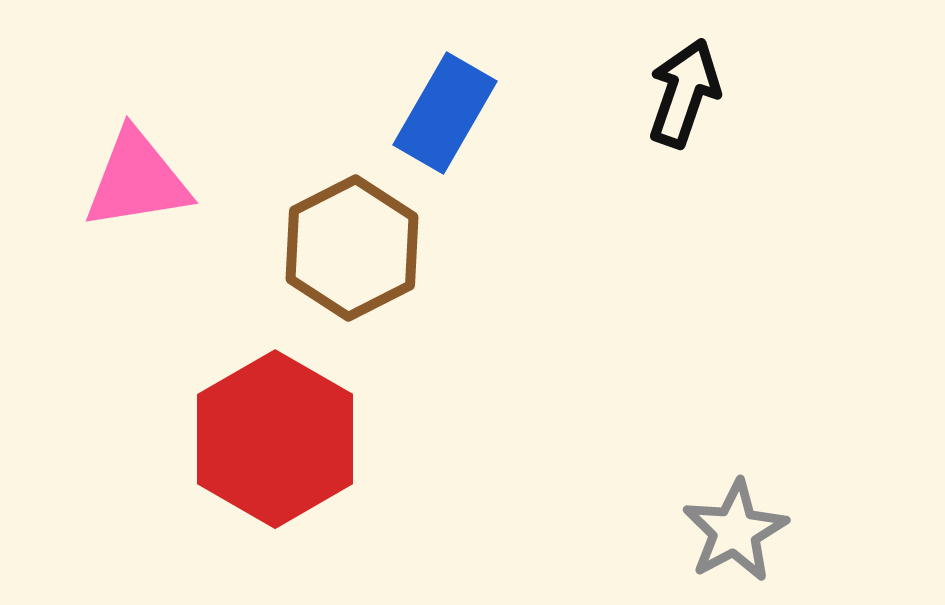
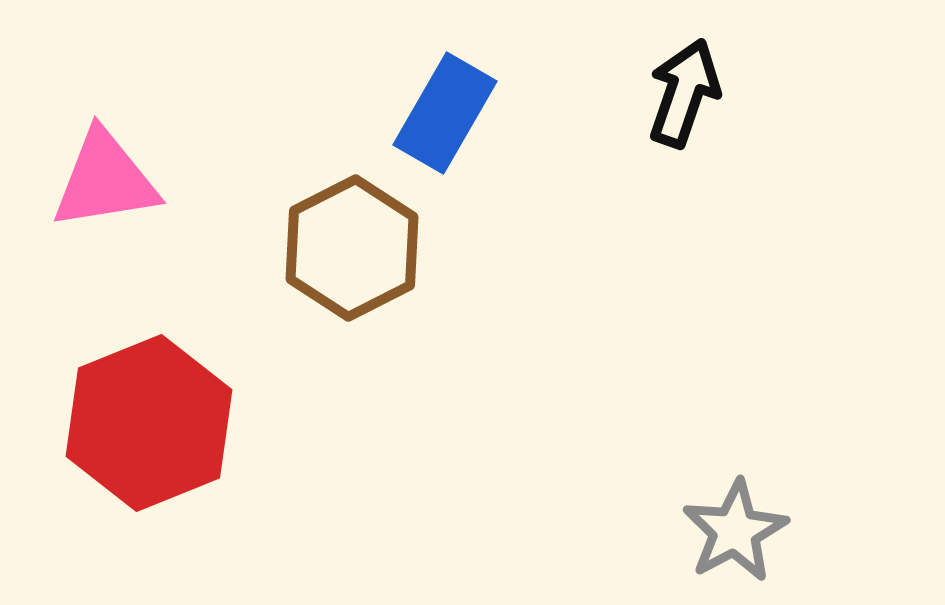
pink triangle: moved 32 px left
red hexagon: moved 126 px left, 16 px up; rotated 8 degrees clockwise
